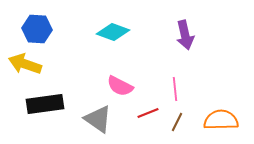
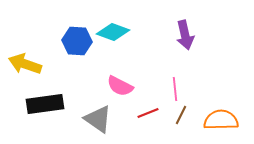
blue hexagon: moved 40 px right, 12 px down
brown line: moved 4 px right, 7 px up
